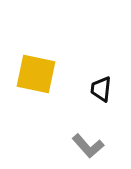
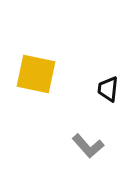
black trapezoid: moved 7 px right
